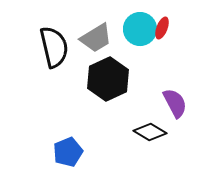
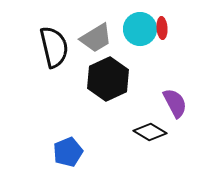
red ellipse: rotated 25 degrees counterclockwise
